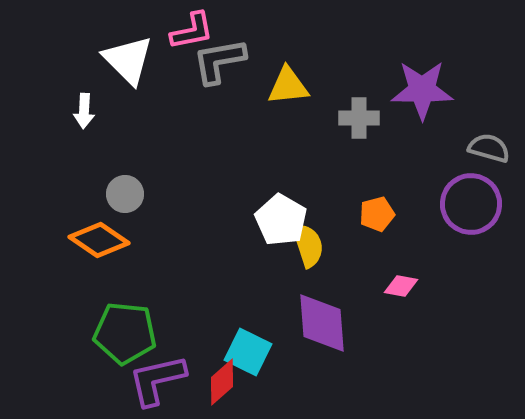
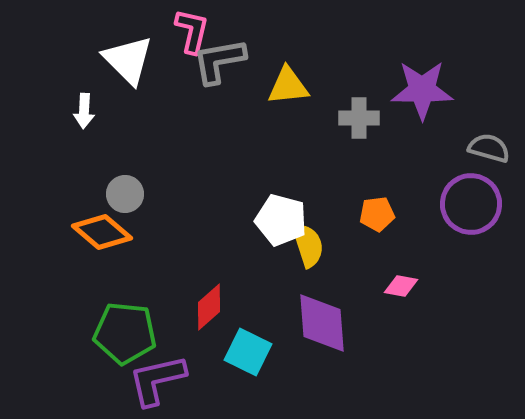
pink L-shape: rotated 66 degrees counterclockwise
orange pentagon: rotated 8 degrees clockwise
white pentagon: rotated 15 degrees counterclockwise
orange diamond: moved 3 px right, 8 px up; rotated 6 degrees clockwise
red diamond: moved 13 px left, 75 px up
